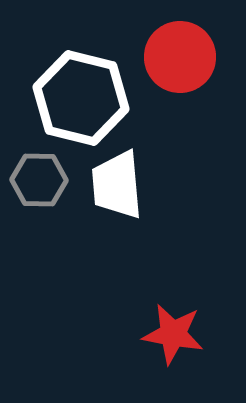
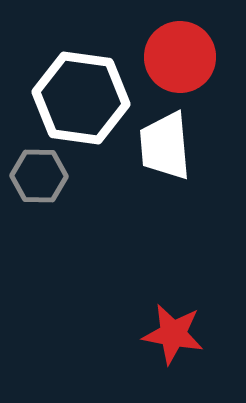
white hexagon: rotated 6 degrees counterclockwise
gray hexagon: moved 4 px up
white trapezoid: moved 48 px right, 39 px up
